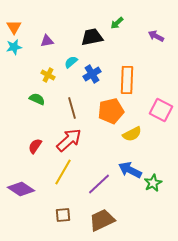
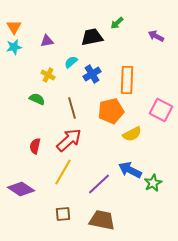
red semicircle: rotated 21 degrees counterclockwise
brown square: moved 1 px up
brown trapezoid: rotated 36 degrees clockwise
